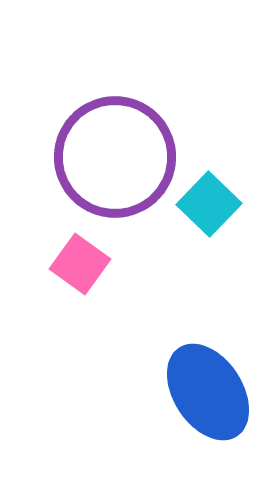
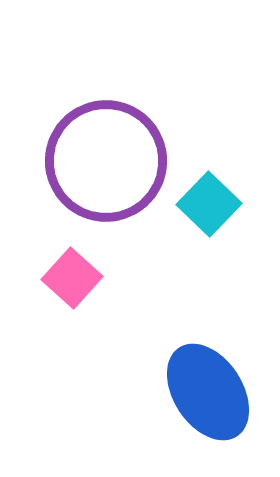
purple circle: moved 9 px left, 4 px down
pink square: moved 8 px left, 14 px down; rotated 6 degrees clockwise
